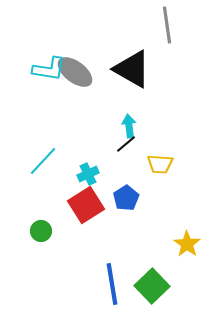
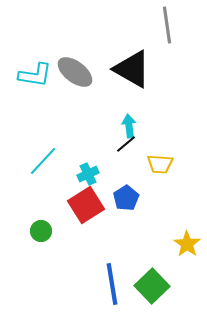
cyan L-shape: moved 14 px left, 6 px down
